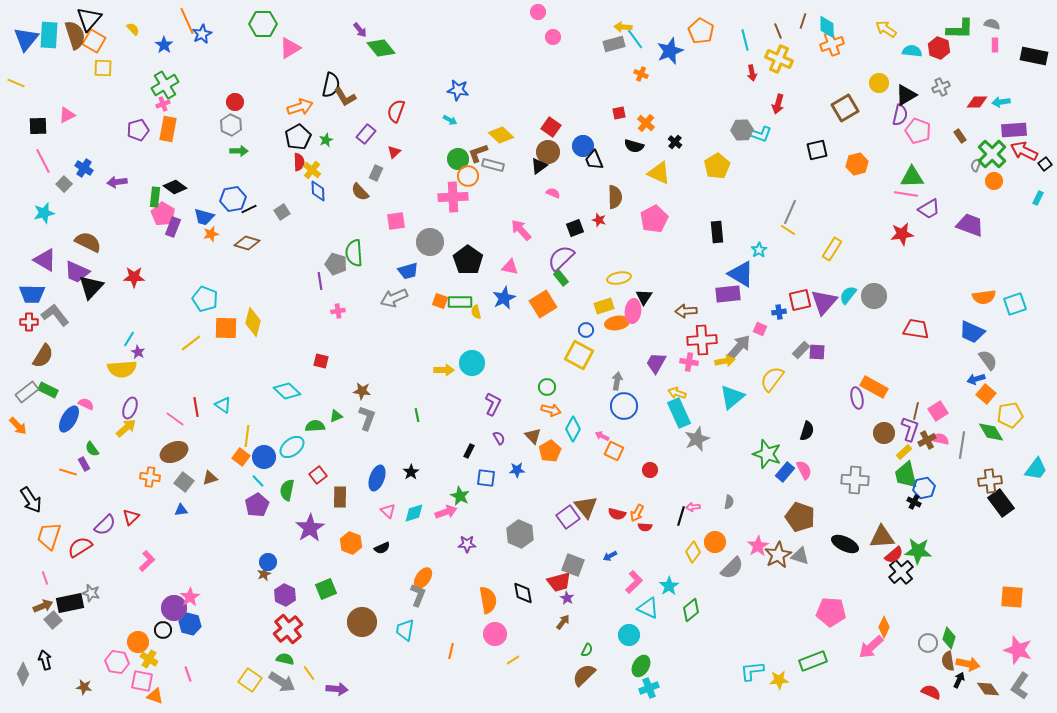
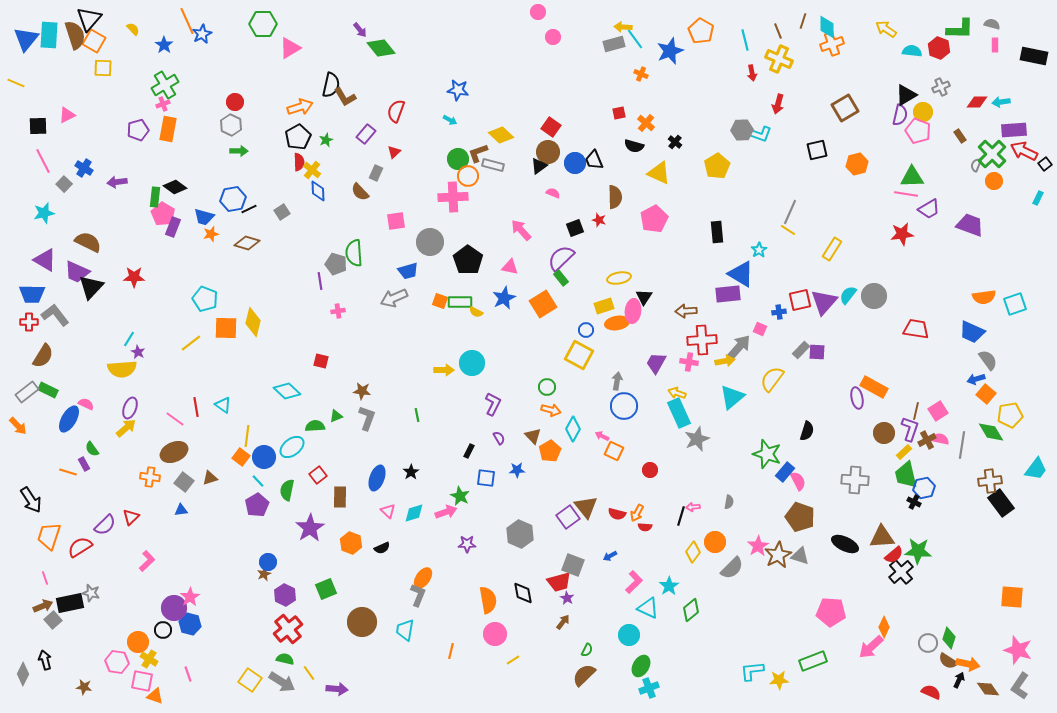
yellow circle at (879, 83): moved 44 px right, 29 px down
blue circle at (583, 146): moved 8 px left, 17 px down
yellow semicircle at (476, 312): rotated 48 degrees counterclockwise
pink semicircle at (804, 470): moved 6 px left, 11 px down
brown semicircle at (948, 661): rotated 48 degrees counterclockwise
